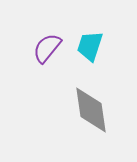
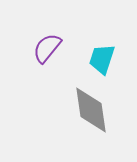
cyan trapezoid: moved 12 px right, 13 px down
